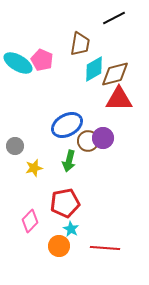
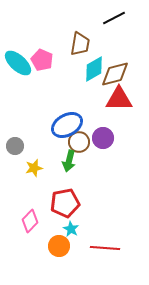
cyan ellipse: rotated 12 degrees clockwise
brown circle: moved 9 px left, 1 px down
